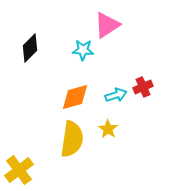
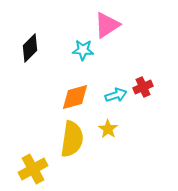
yellow cross: moved 14 px right, 1 px up; rotated 8 degrees clockwise
